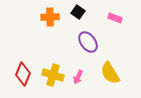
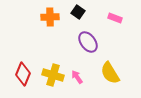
pink arrow: moved 1 px left; rotated 120 degrees clockwise
